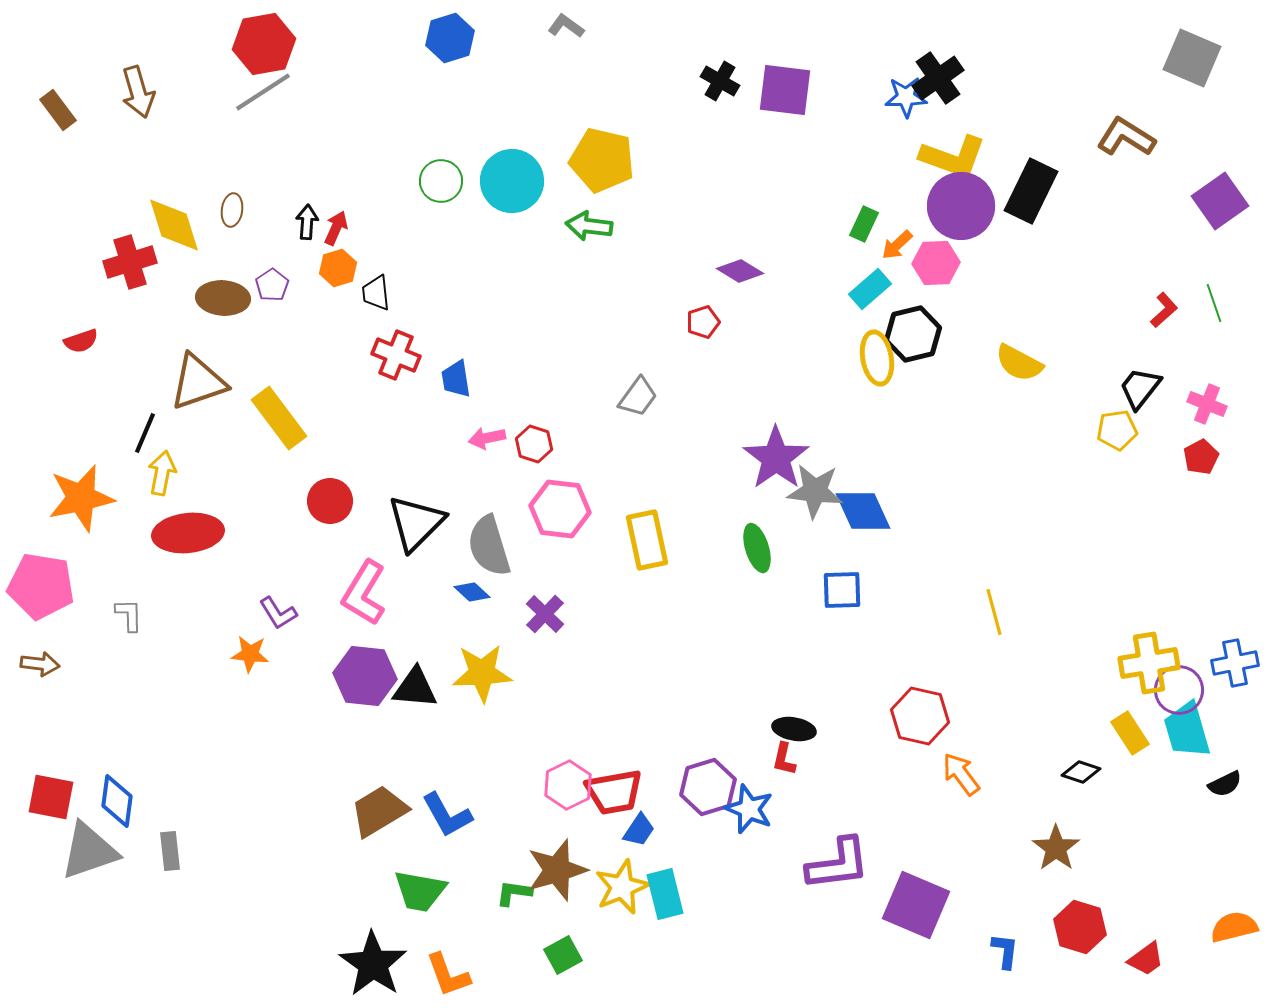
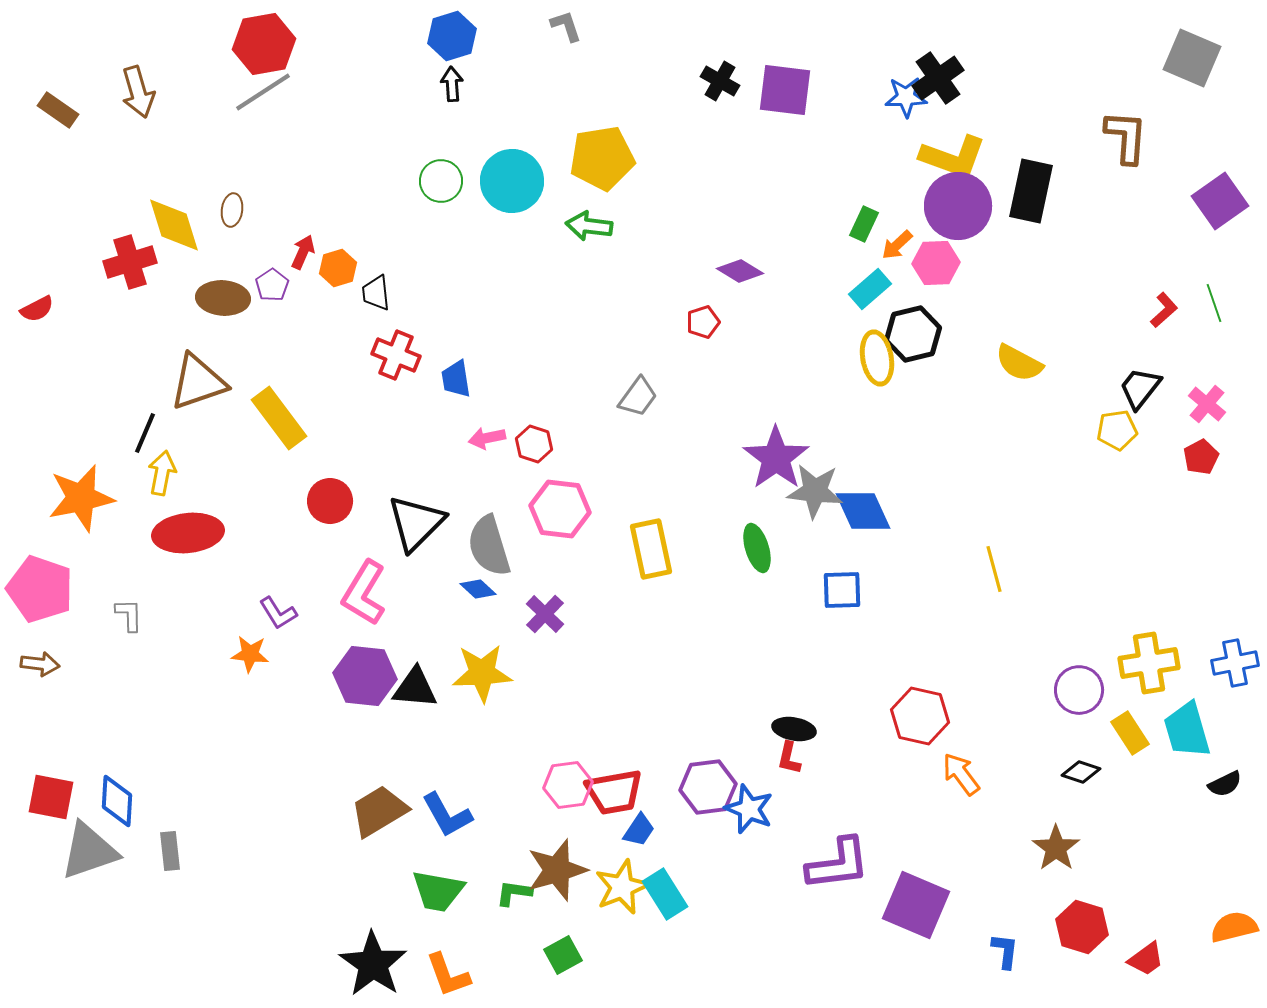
gray L-shape at (566, 26): rotated 36 degrees clockwise
blue hexagon at (450, 38): moved 2 px right, 2 px up
brown rectangle at (58, 110): rotated 18 degrees counterclockwise
brown L-shape at (1126, 137): rotated 62 degrees clockwise
yellow pentagon at (602, 160): moved 2 px up; rotated 22 degrees counterclockwise
black rectangle at (1031, 191): rotated 14 degrees counterclockwise
purple circle at (961, 206): moved 3 px left
black arrow at (307, 222): moved 145 px right, 138 px up; rotated 8 degrees counterclockwise
red arrow at (336, 228): moved 33 px left, 24 px down
red semicircle at (81, 341): moved 44 px left, 32 px up; rotated 8 degrees counterclockwise
pink cross at (1207, 404): rotated 18 degrees clockwise
yellow rectangle at (647, 540): moved 4 px right, 9 px down
pink pentagon at (41, 586): moved 1 px left, 3 px down; rotated 10 degrees clockwise
blue diamond at (472, 592): moved 6 px right, 3 px up
yellow line at (994, 612): moved 43 px up
purple circle at (1179, 690): moved 100 px left
red L-shape at (784, 759): moved 5 px right, 1 px up
pink hexagon at (568, 785): rotated 18 degrees clockwise
purple hexagon at (708, 787): rotated 10 degrees clockwise
blue diamond at (117, 801): rotated 4 degrees counterclockwise
green trapezoid at (420, 891): moved 18 px right
cyan rectangle at (665, 894): rotated 18 degrees counterclockwise
red hexagon at (1080, 927): moved 2 px right
